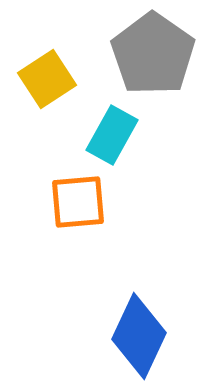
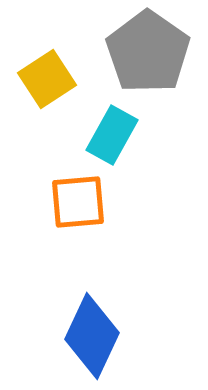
gray pentagon: moved 5 px left, 2 px up
blue diamond: moved 47 px left
